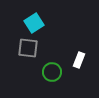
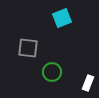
cyan square: moved 28 px right, 5 px up; rotated 12 degrees clockwise
white rectangle: moved 9 px right, 23 px down
